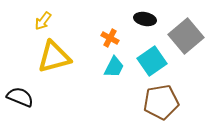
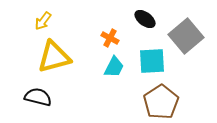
black ellipse: rotated 25 degrees clockwise
cyan square: rotated 32 degrees clockwise
black semicircle: moved 18 px right; rotated 8 degrees counterclockwise
brown pentagon: rotated 24 degrees counterclockwise
